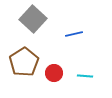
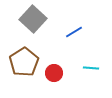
blue line: moved 2 px up; rotated 18 degrees counterclockwise
cyan line: moved 6 px right, 8 px up
